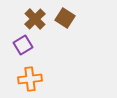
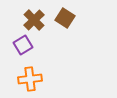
brown cross: moved 1 px left, 1 px down
